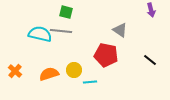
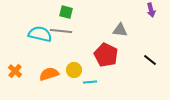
gray triangle: rotated 28 degrees counterclockwise
red pentagon: rotated 15 degrees clockwise
